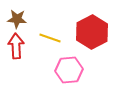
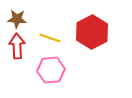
red arrow: moved 1 px right
pink hexagon: moved 18 px left
